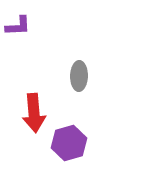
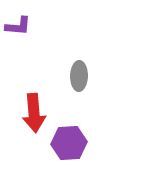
purple L-shape: rotated 8 degrees clockwise
purple hexagon: rotated 12 degrees clockwise
